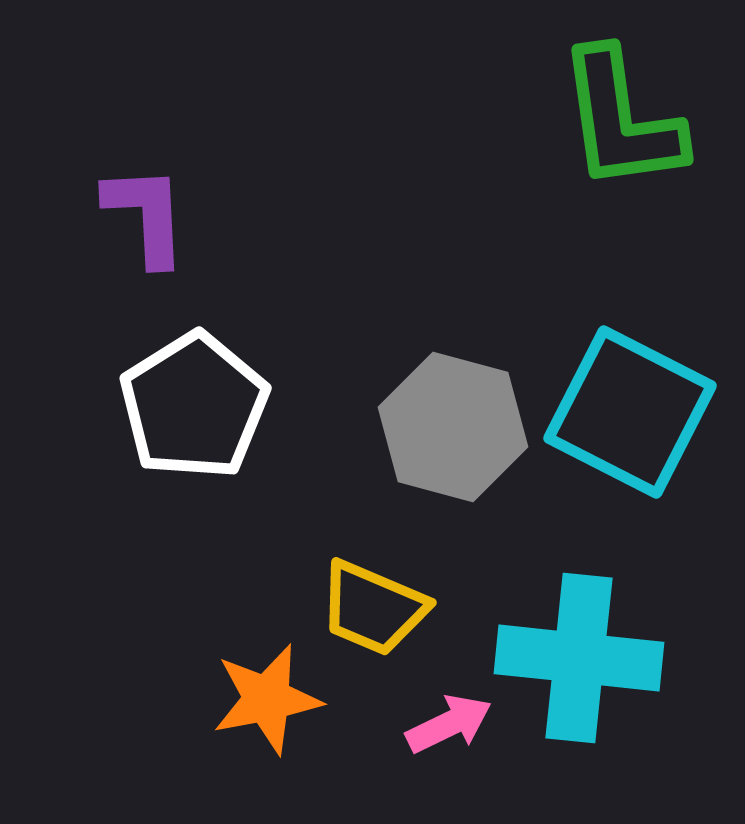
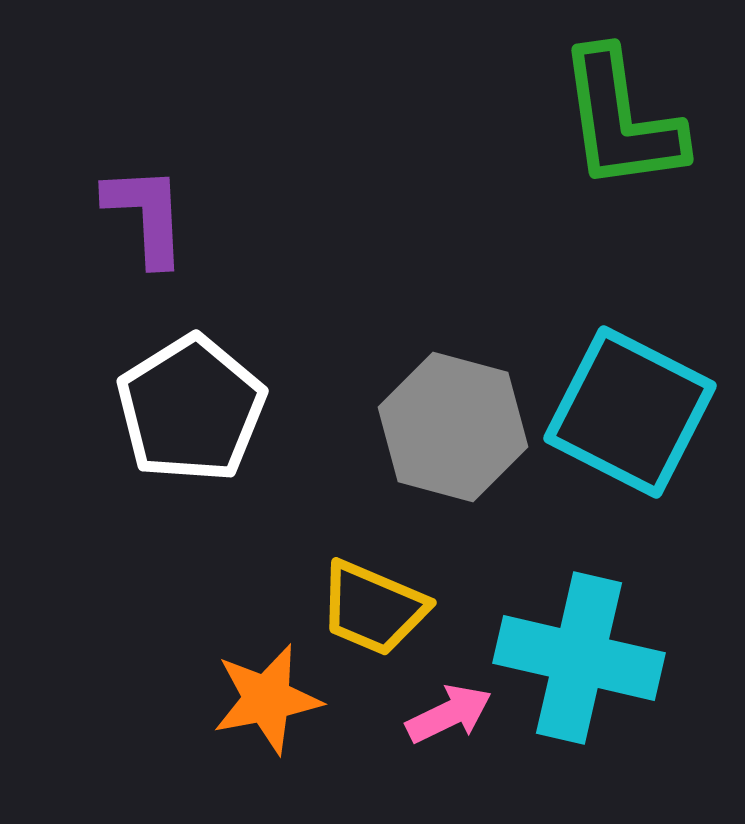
white pentagon: moved 3 px left, 3 px down
cyan cross: rotated 7 degrees clockwise
pink arrow: moved 10 px up
